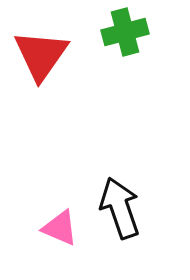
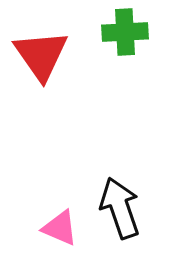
green cross: rotated 12 degrees clockwise
red triangle: rotated 10 degrees counterclockwise
